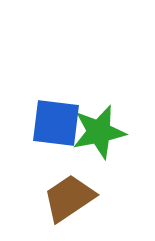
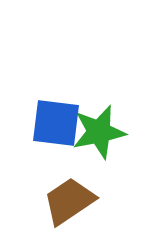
brown trapezoid: moved 3 px down
